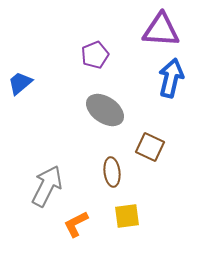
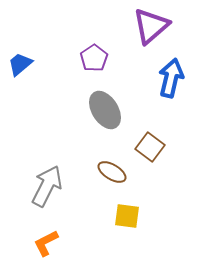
purple triangle: moved 10 px left, 4 px up; rotated 45 degrees counterclockwise
purple pentagon: moved 1 px left, 3 px down; rotated 12 degrees counterclockwise
blue trapezoid: moved 19 px up
gray ellipse: rotated 24 degrees clockwise
brown square: rotated 12 degrees clockwise
brown ellipse: rotated 52 degrees counterclockwise
yellow square: rotated 16 degrees clockwise
orange L-shape: moved 30 px left, 19 px down
